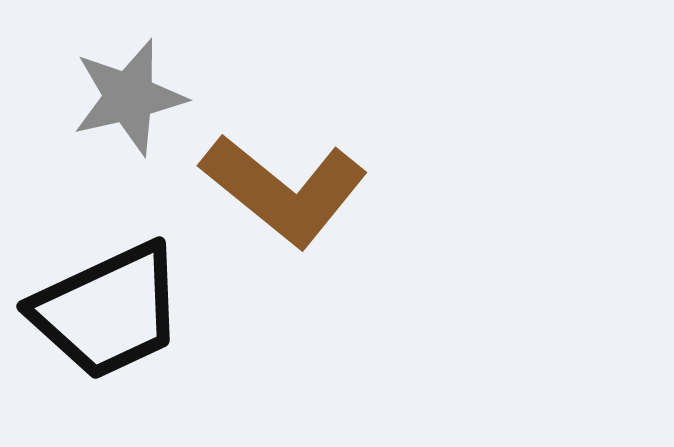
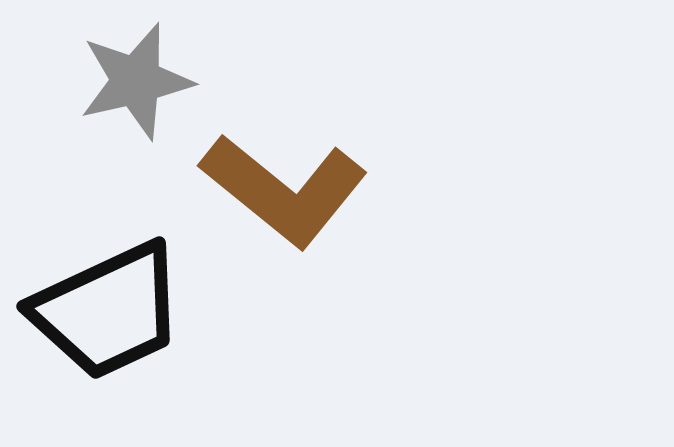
gray star: moved 7 px right, 16 px up
